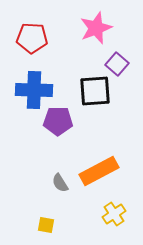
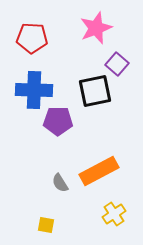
black square: rotated 8 degrees counterclockwise
